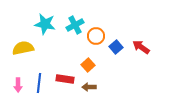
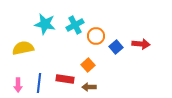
red arrow: moved 3 px up; rotated 150 degrees clockwise
